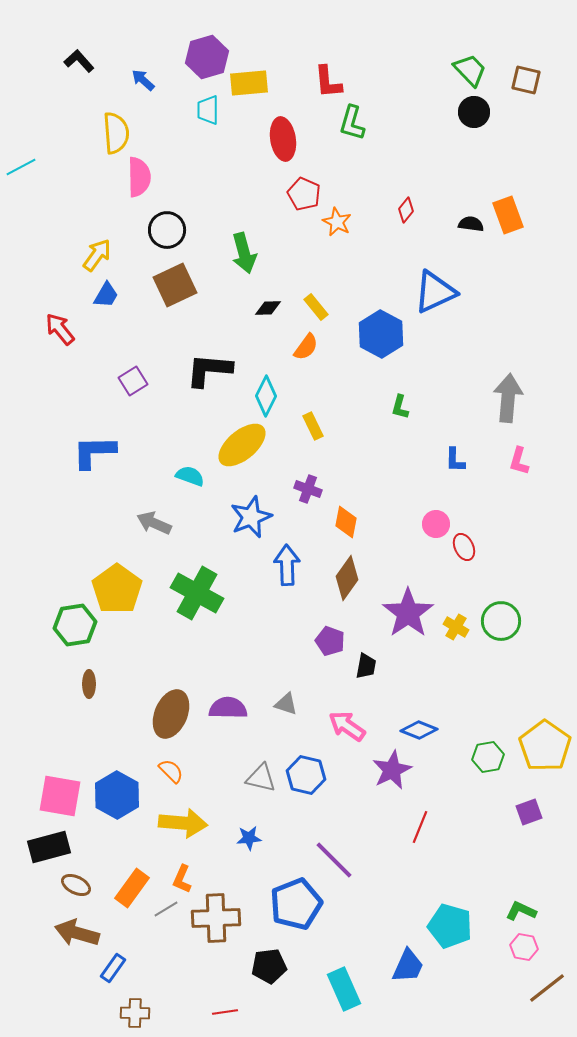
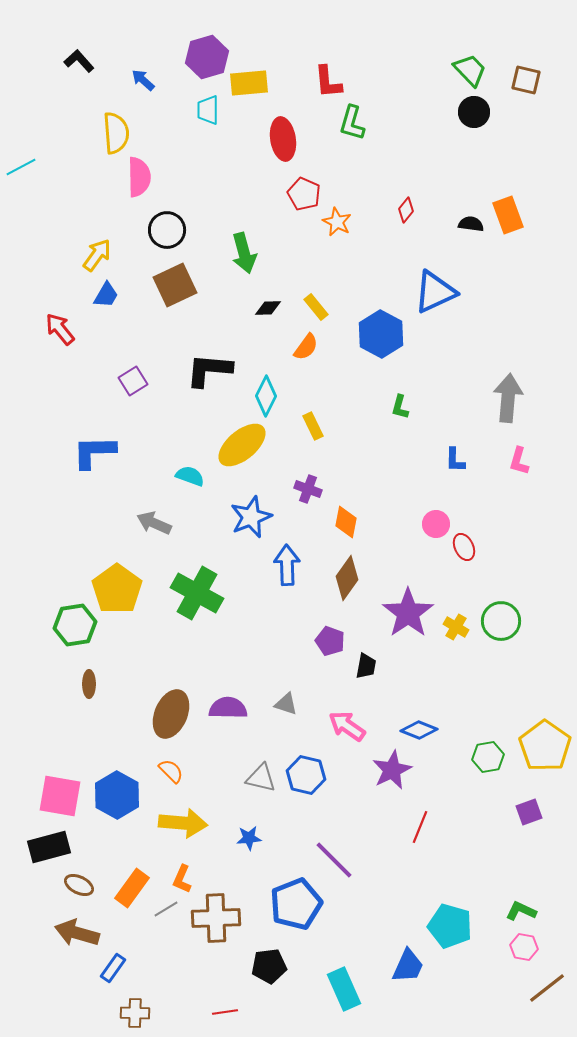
brown ellipse at (76, 885): moved 3 px right
